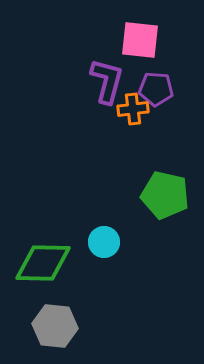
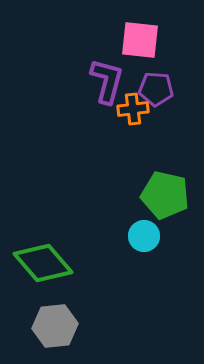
cyan circle: moved 40 px right, 6 px up
green diamond: rotated 48 degrees clockwise
gray hexagon: rotated 12 degrees counterclockwise
